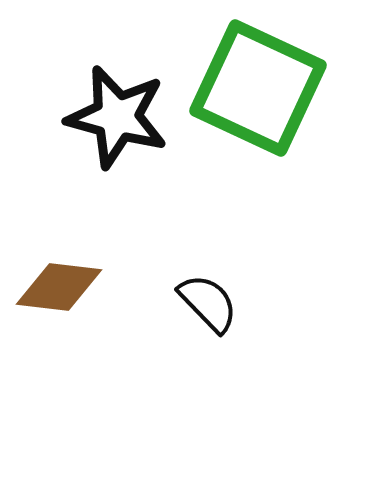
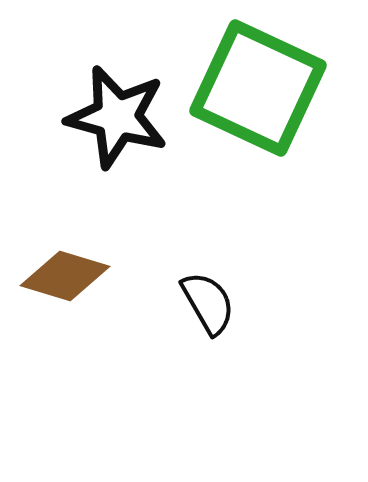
brown diamond: moved 6 px right, 11 px up; rotated 10 degrees clockwise
black semicircle: rotated 14 degrees clockwise
